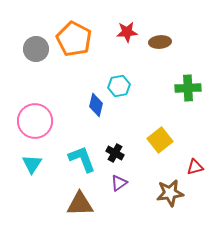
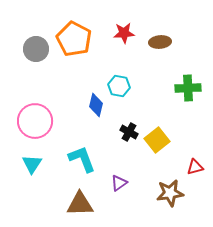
red star: moved 3 px left, 1 px down
cyan hexagon: rotated 20 degrees clockwise
yellow square: moved 3 px left
black cross: moved 14 px right, 21 px up
